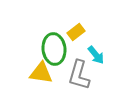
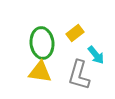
yellow rectangle: moved 1 px left, 1 px down
green ellipse: moved 12 px left, 6 px up
yellow triangle: moved 1 px left, 1 px up
